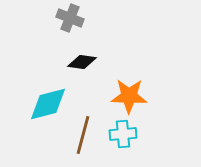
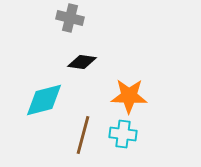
gray cross: rotated 8 degrees counterclockwise
cyan diamond: moved 4 px left, 4 px up
cyan cross: rotated 12 degrees clockwise
